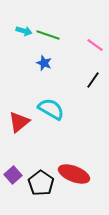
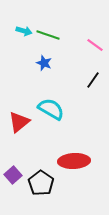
red ellipse: moved 13 px up; rotated 24 degrees counterclockwise
